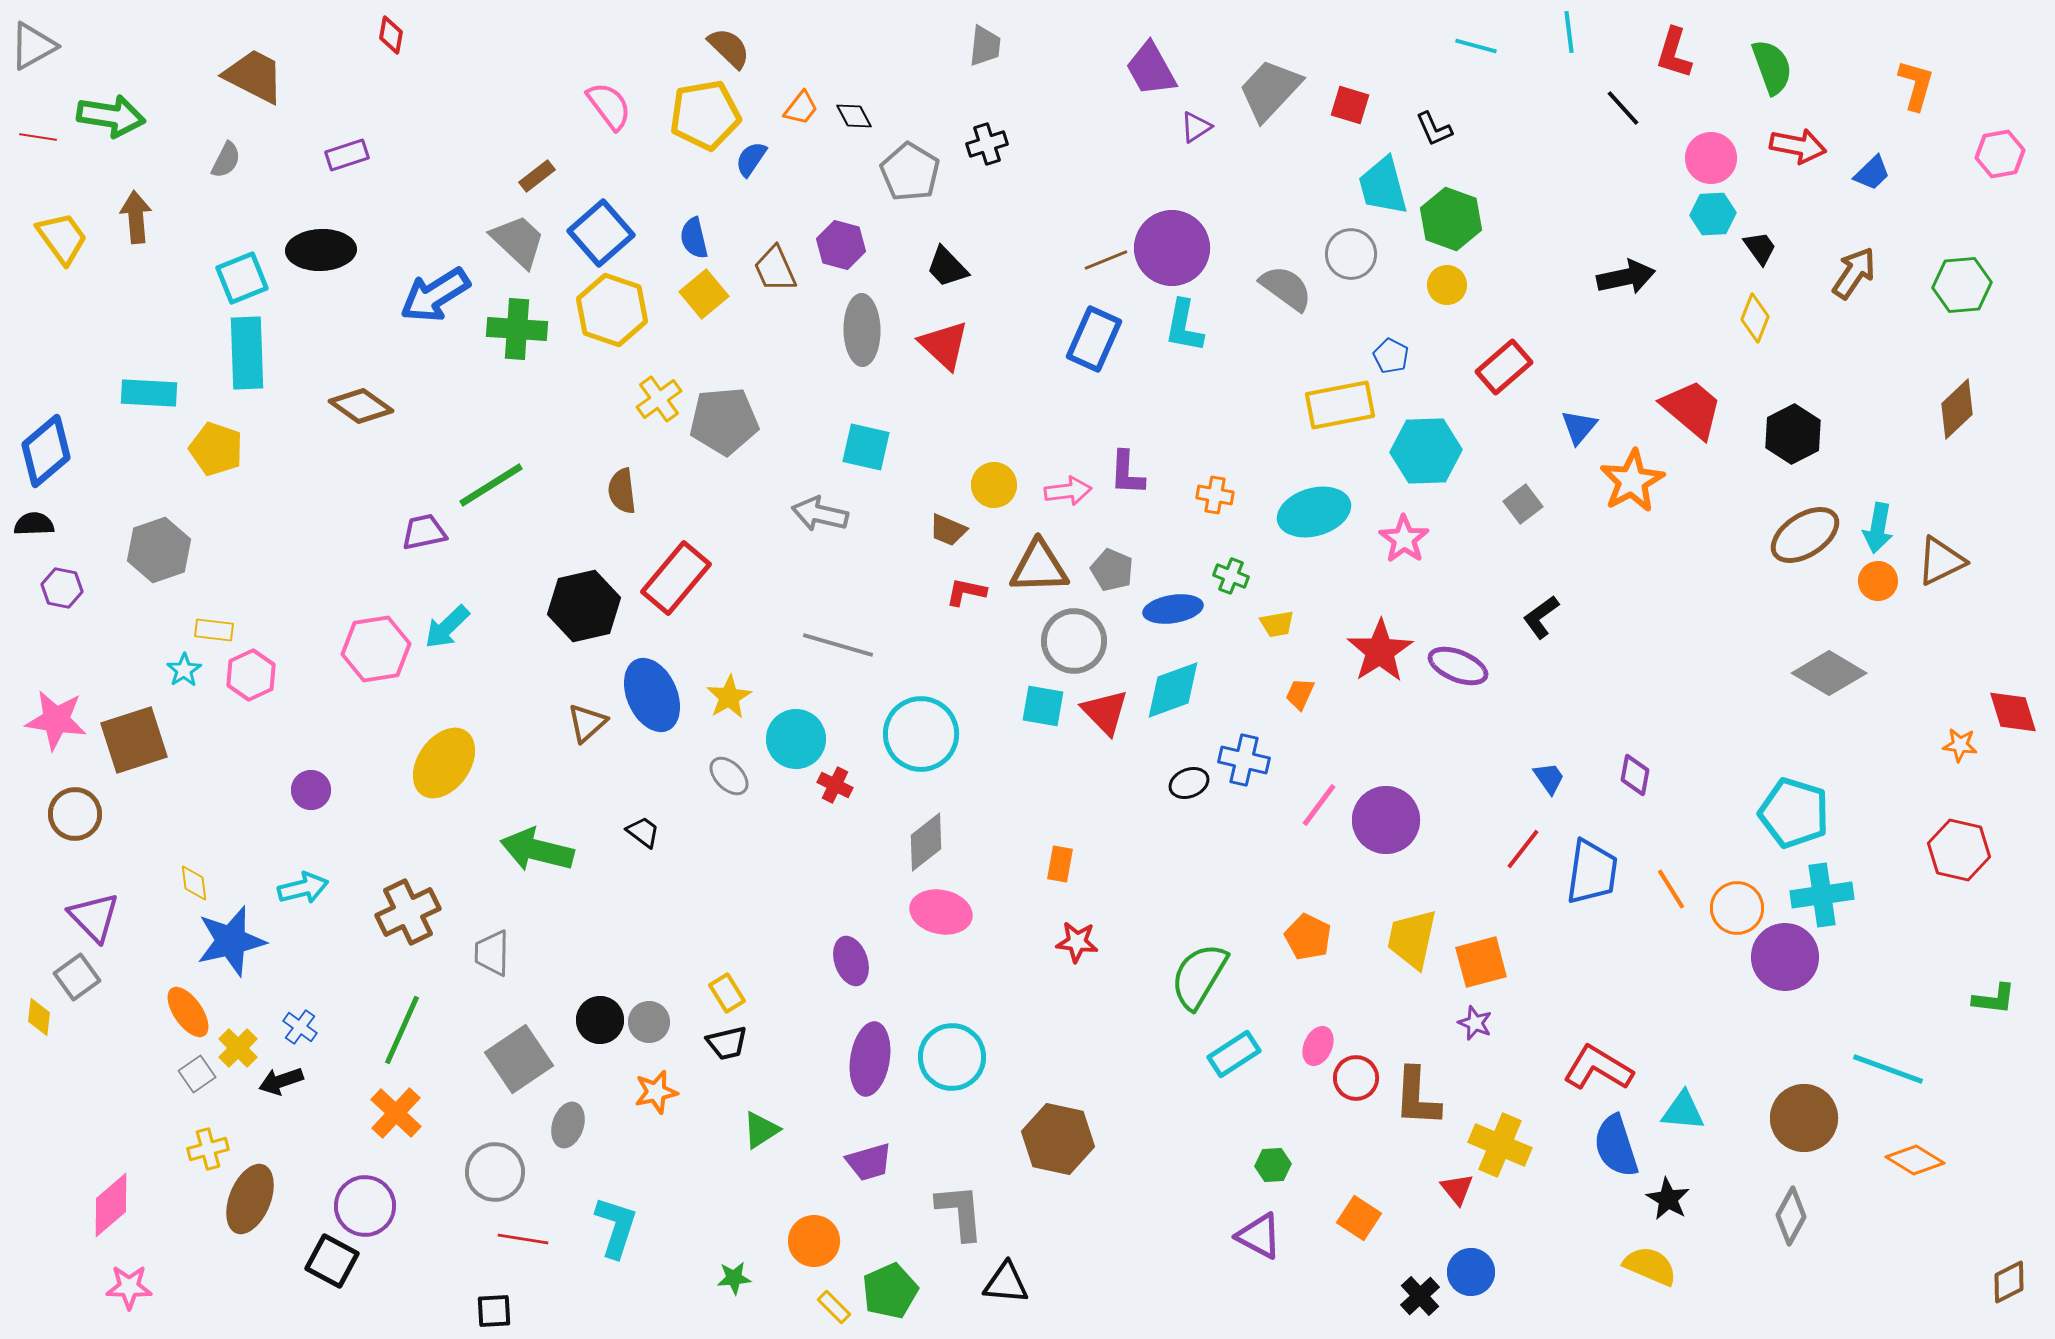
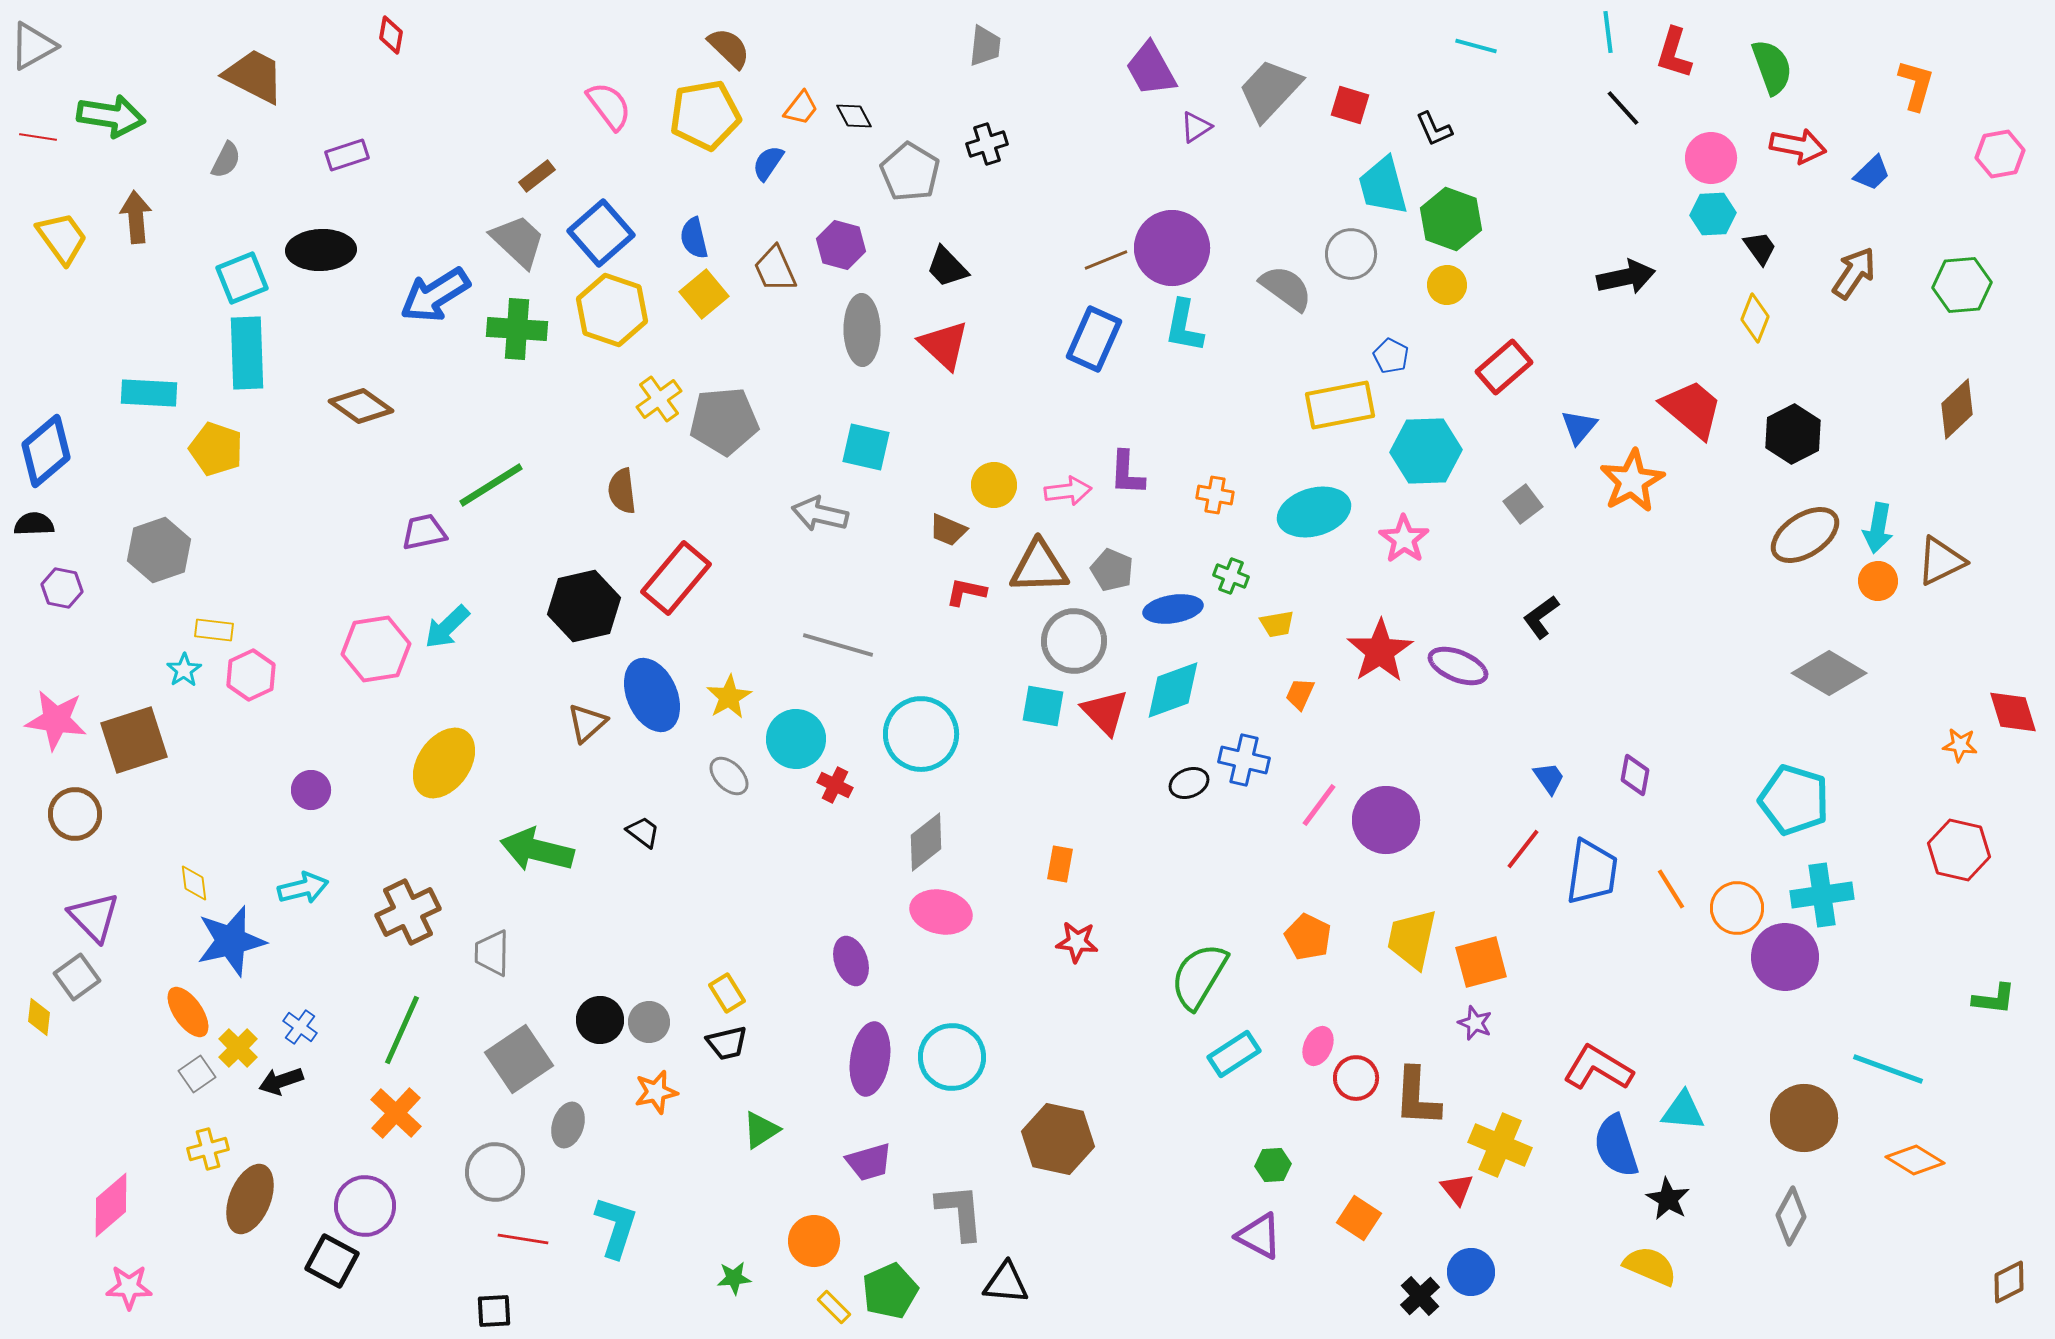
cyan line at (1569, 32): moved 39 px right
blue semicircle at (751, 159): moved 17 px right, 4 px down
cyan pentagon at (1794, 813): moved 13 px up
